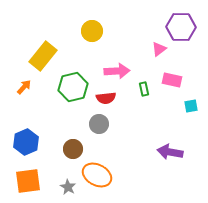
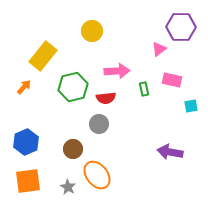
orange ellipse: rotated 24 degrees clockwise
